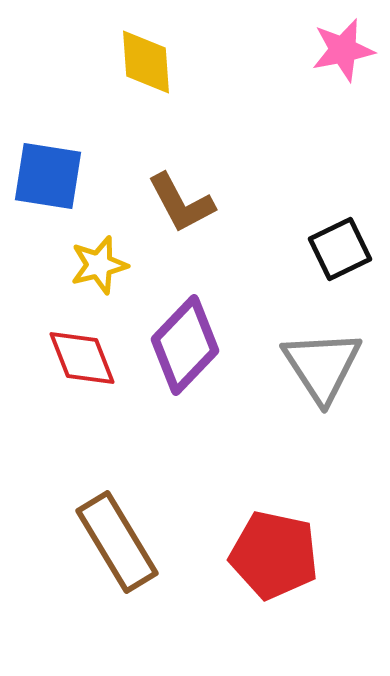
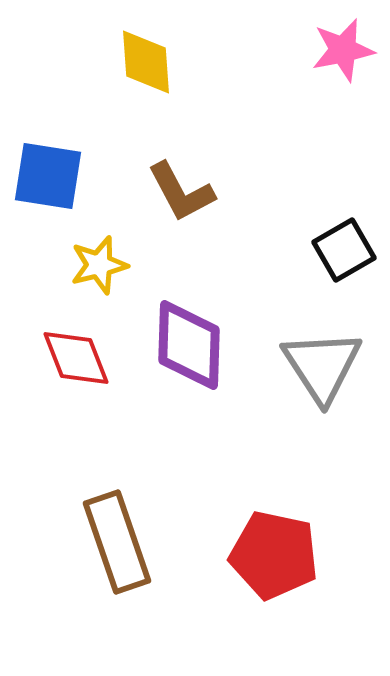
brown L-shape: moved 11 px up
black square: moved 4 px right, 1 px down; rotated 4 degrees counterclockwise
purple diamond: moved 4 px right; rotated 42 degrees counterclockwise
red diamond: moved 6 px left
brown rectangle: rotated 12 degrees clockwise
